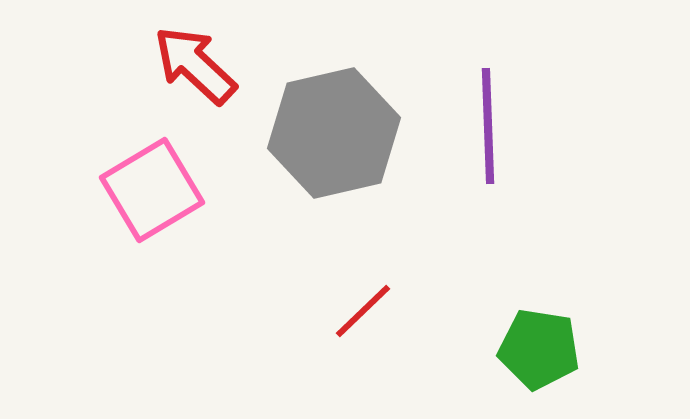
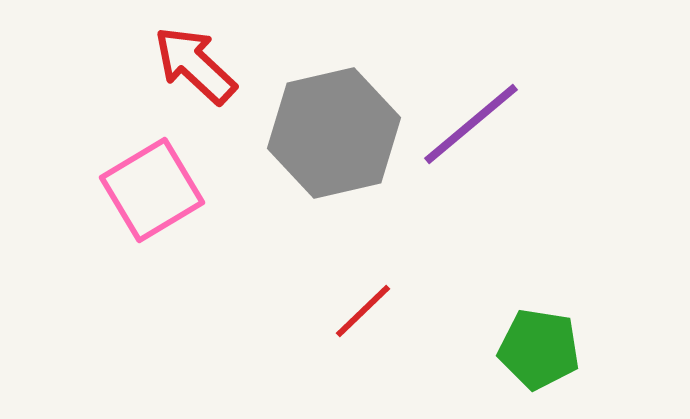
purple line: moved 17 px left, 2 px up; rotated 52 degrees clockwise
